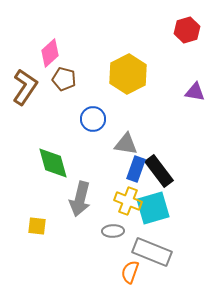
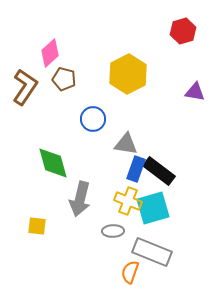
red hexagon: moved 4 px left, 1 px down
black rectangle: rotated 16 degrees counterclockwise
